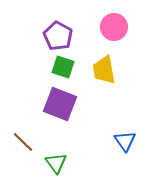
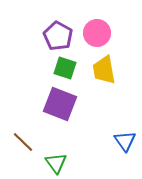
pink circle: moved 17 px left, 6 px down
green square: moved 2 px right, 1 px down
